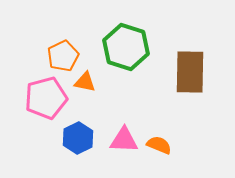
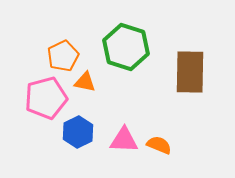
blue hexagon: moved 6 px up
